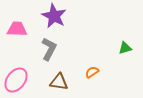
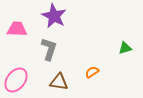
gray L-shape: rotated 10 degrees counterclockwise
